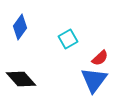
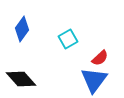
blue diamond: moved 2 px right, 2 px down
